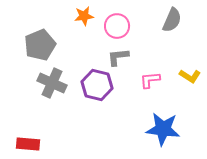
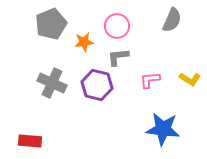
orange star: moved 26 px down
gray pentagon: moved 11 px right, 21 px up
yellow L-shape: moved 3 px down
red rectangle: moved 2 px right, 3 px up
